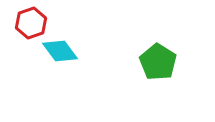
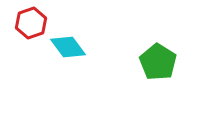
cyan diamond: moved 8 px right, 4 px up
